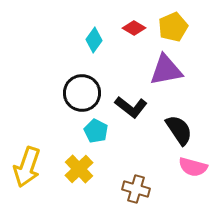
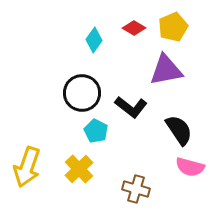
pink semicircle: moved 3 px left
